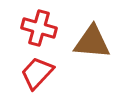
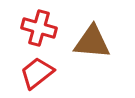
red trapezoid: rotated 9 degrees clockwise
